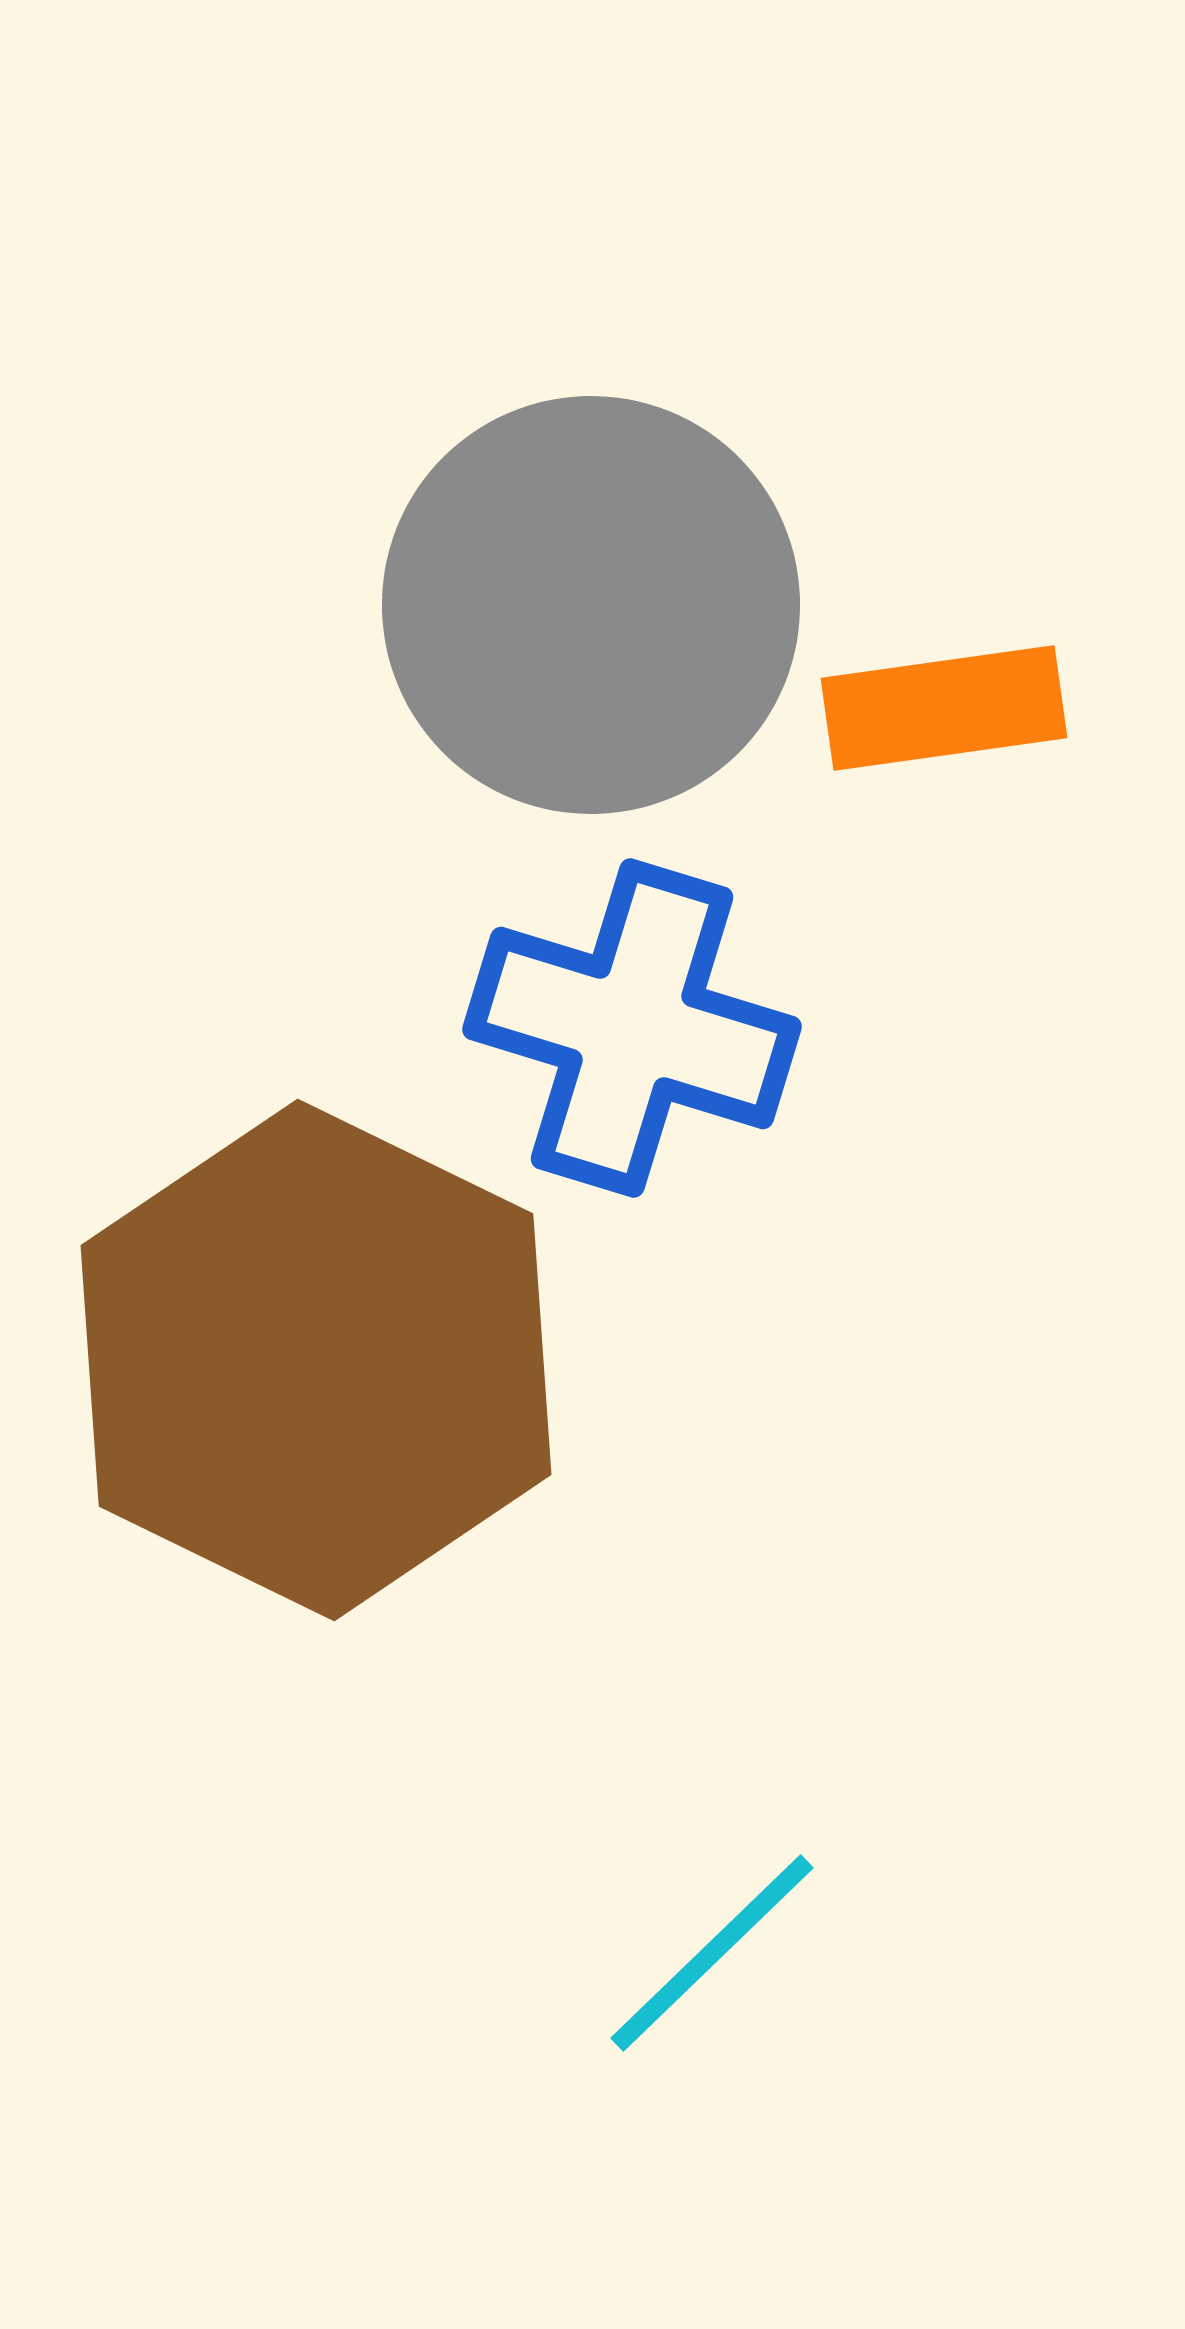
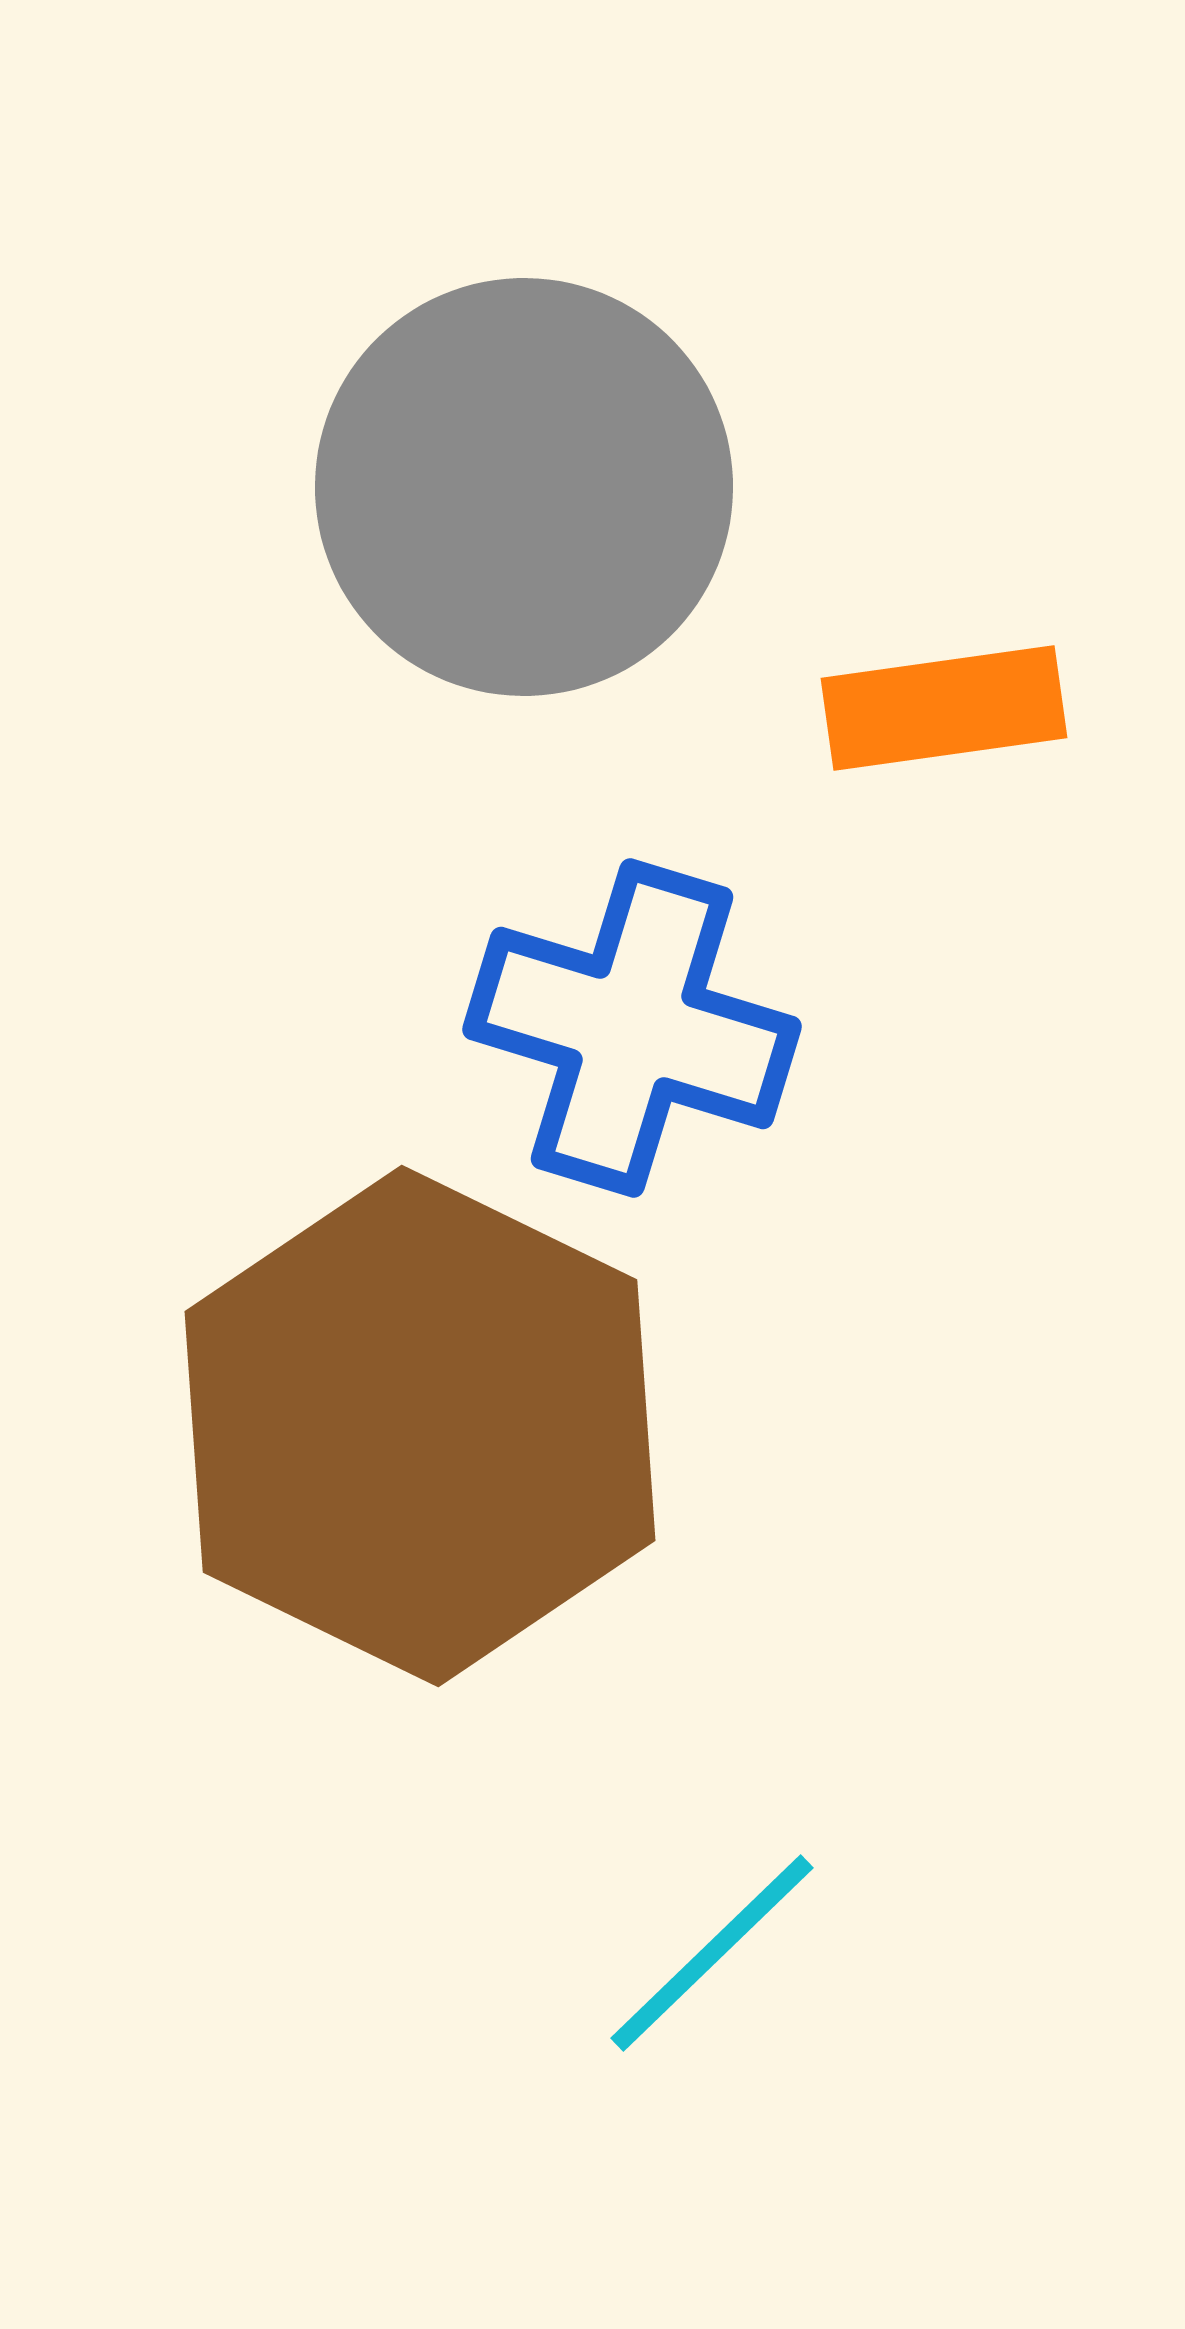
gray circle: moved 67 px left, 118 px up
brown hexagon: moved 104 px right, 66 px down
